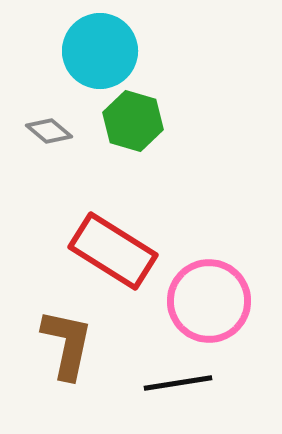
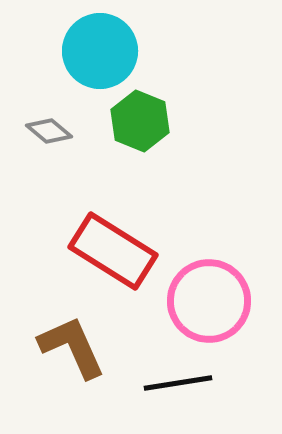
green hexagon: moved 7 px right; rotated 6 degrees clockwise
brown L-shape: moved 5 px right, 3 px down; rotated 36 degrees counterclockwise
